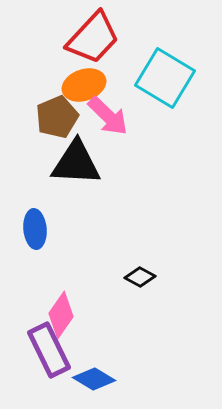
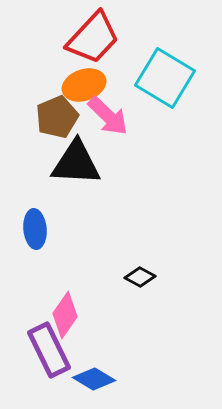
pink diamond: moved 4 px right
